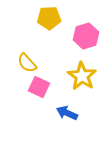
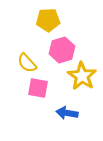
yellow pentagon: moved 1 px left, 2 px down
pink hexagon: moved 24 px left, 14 px down
pink square: moved 1 px left, 1 px down; rotated 15 degrees counterclockwise
blue arrow: rotated 15 degrees counterclockwise
